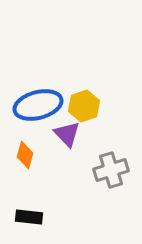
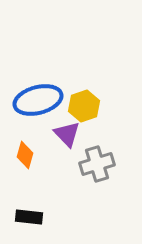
blue ellipse: moved 5 px up
gray cross: moved 14 px left, 6 px up
